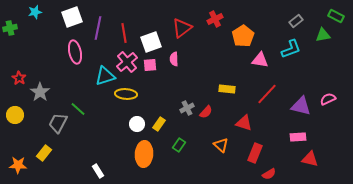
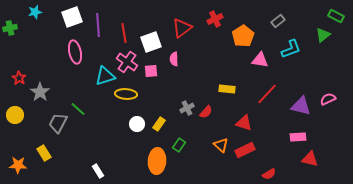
gray rectangle at (296, 21): moved 18 px left
purple line at (98, 28): moved 3 px up; rotated 15 degrees counterclockwise
green triangle at (323, 35): rotated 28 degrees counterclockwise
pink cross at (127, 62): rotated 15 degrees counterclockwise
pink square at (150, 65): moved 1 px right, 6 px down
yellow rectangle at (44, 153): rotated 70 degrees counterclockwise
red rectangle at (255, 153): moved 10 px left, 3 px up; rotated 42 degrees clockwise
orange ellipse at (144, 154): moved 13 px right, 7 px down
